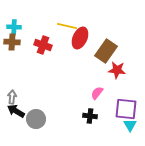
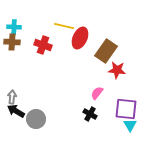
yellow line: moved 3 px left
black cross: moved 2 px up; rotated 24 degrees clockwise
